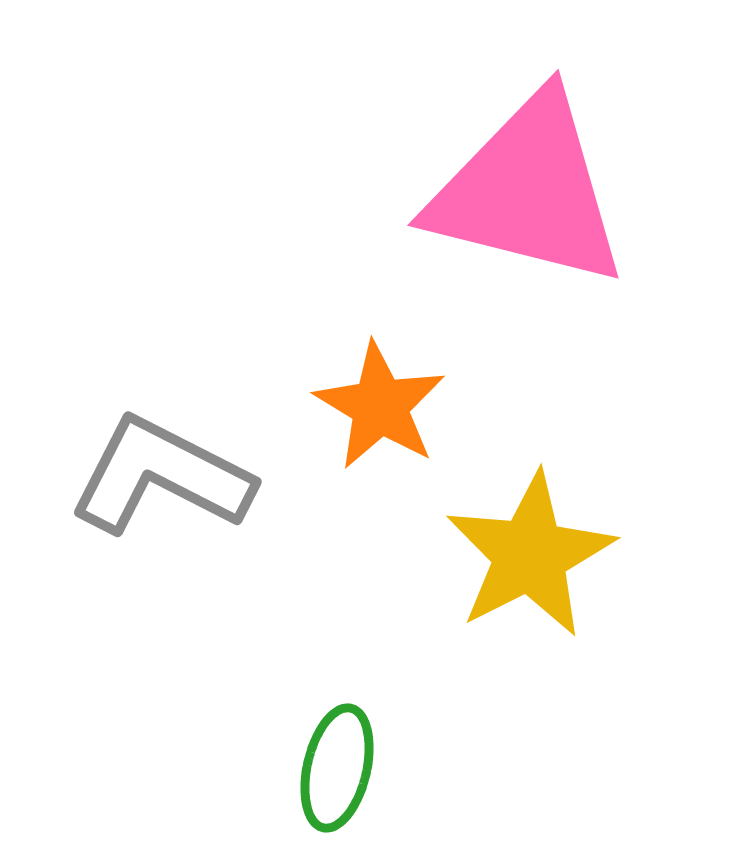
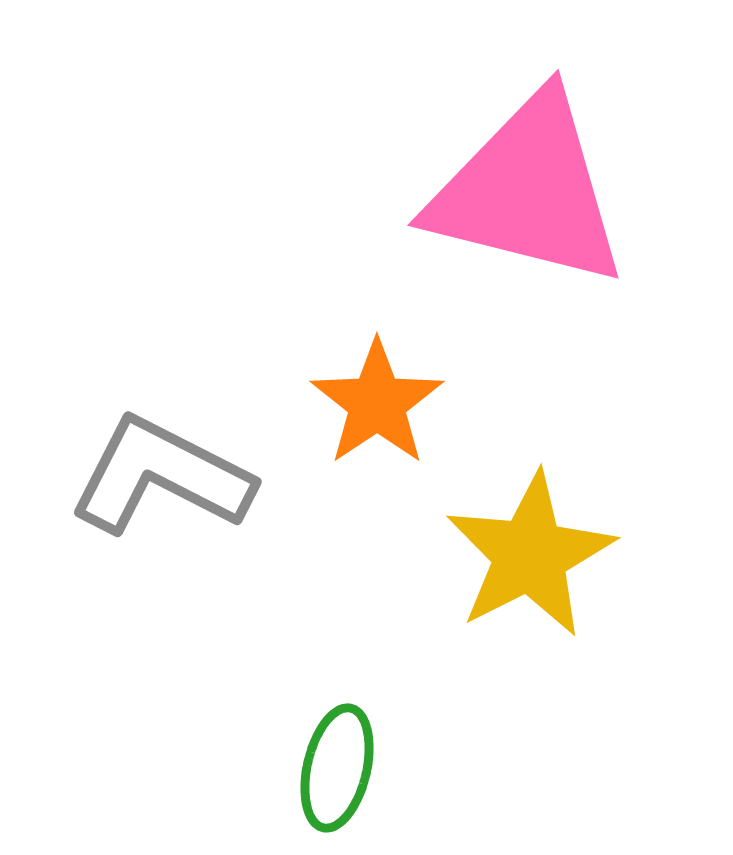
orange star: moved 3 px left, 3 px up; rotated 7 degrees clockwise
